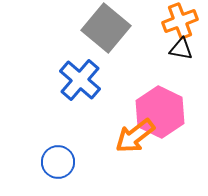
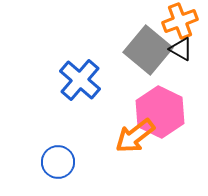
gray square: moved 42 px right, 22 px down
black triangle: rotated 20 degrees clockwise
